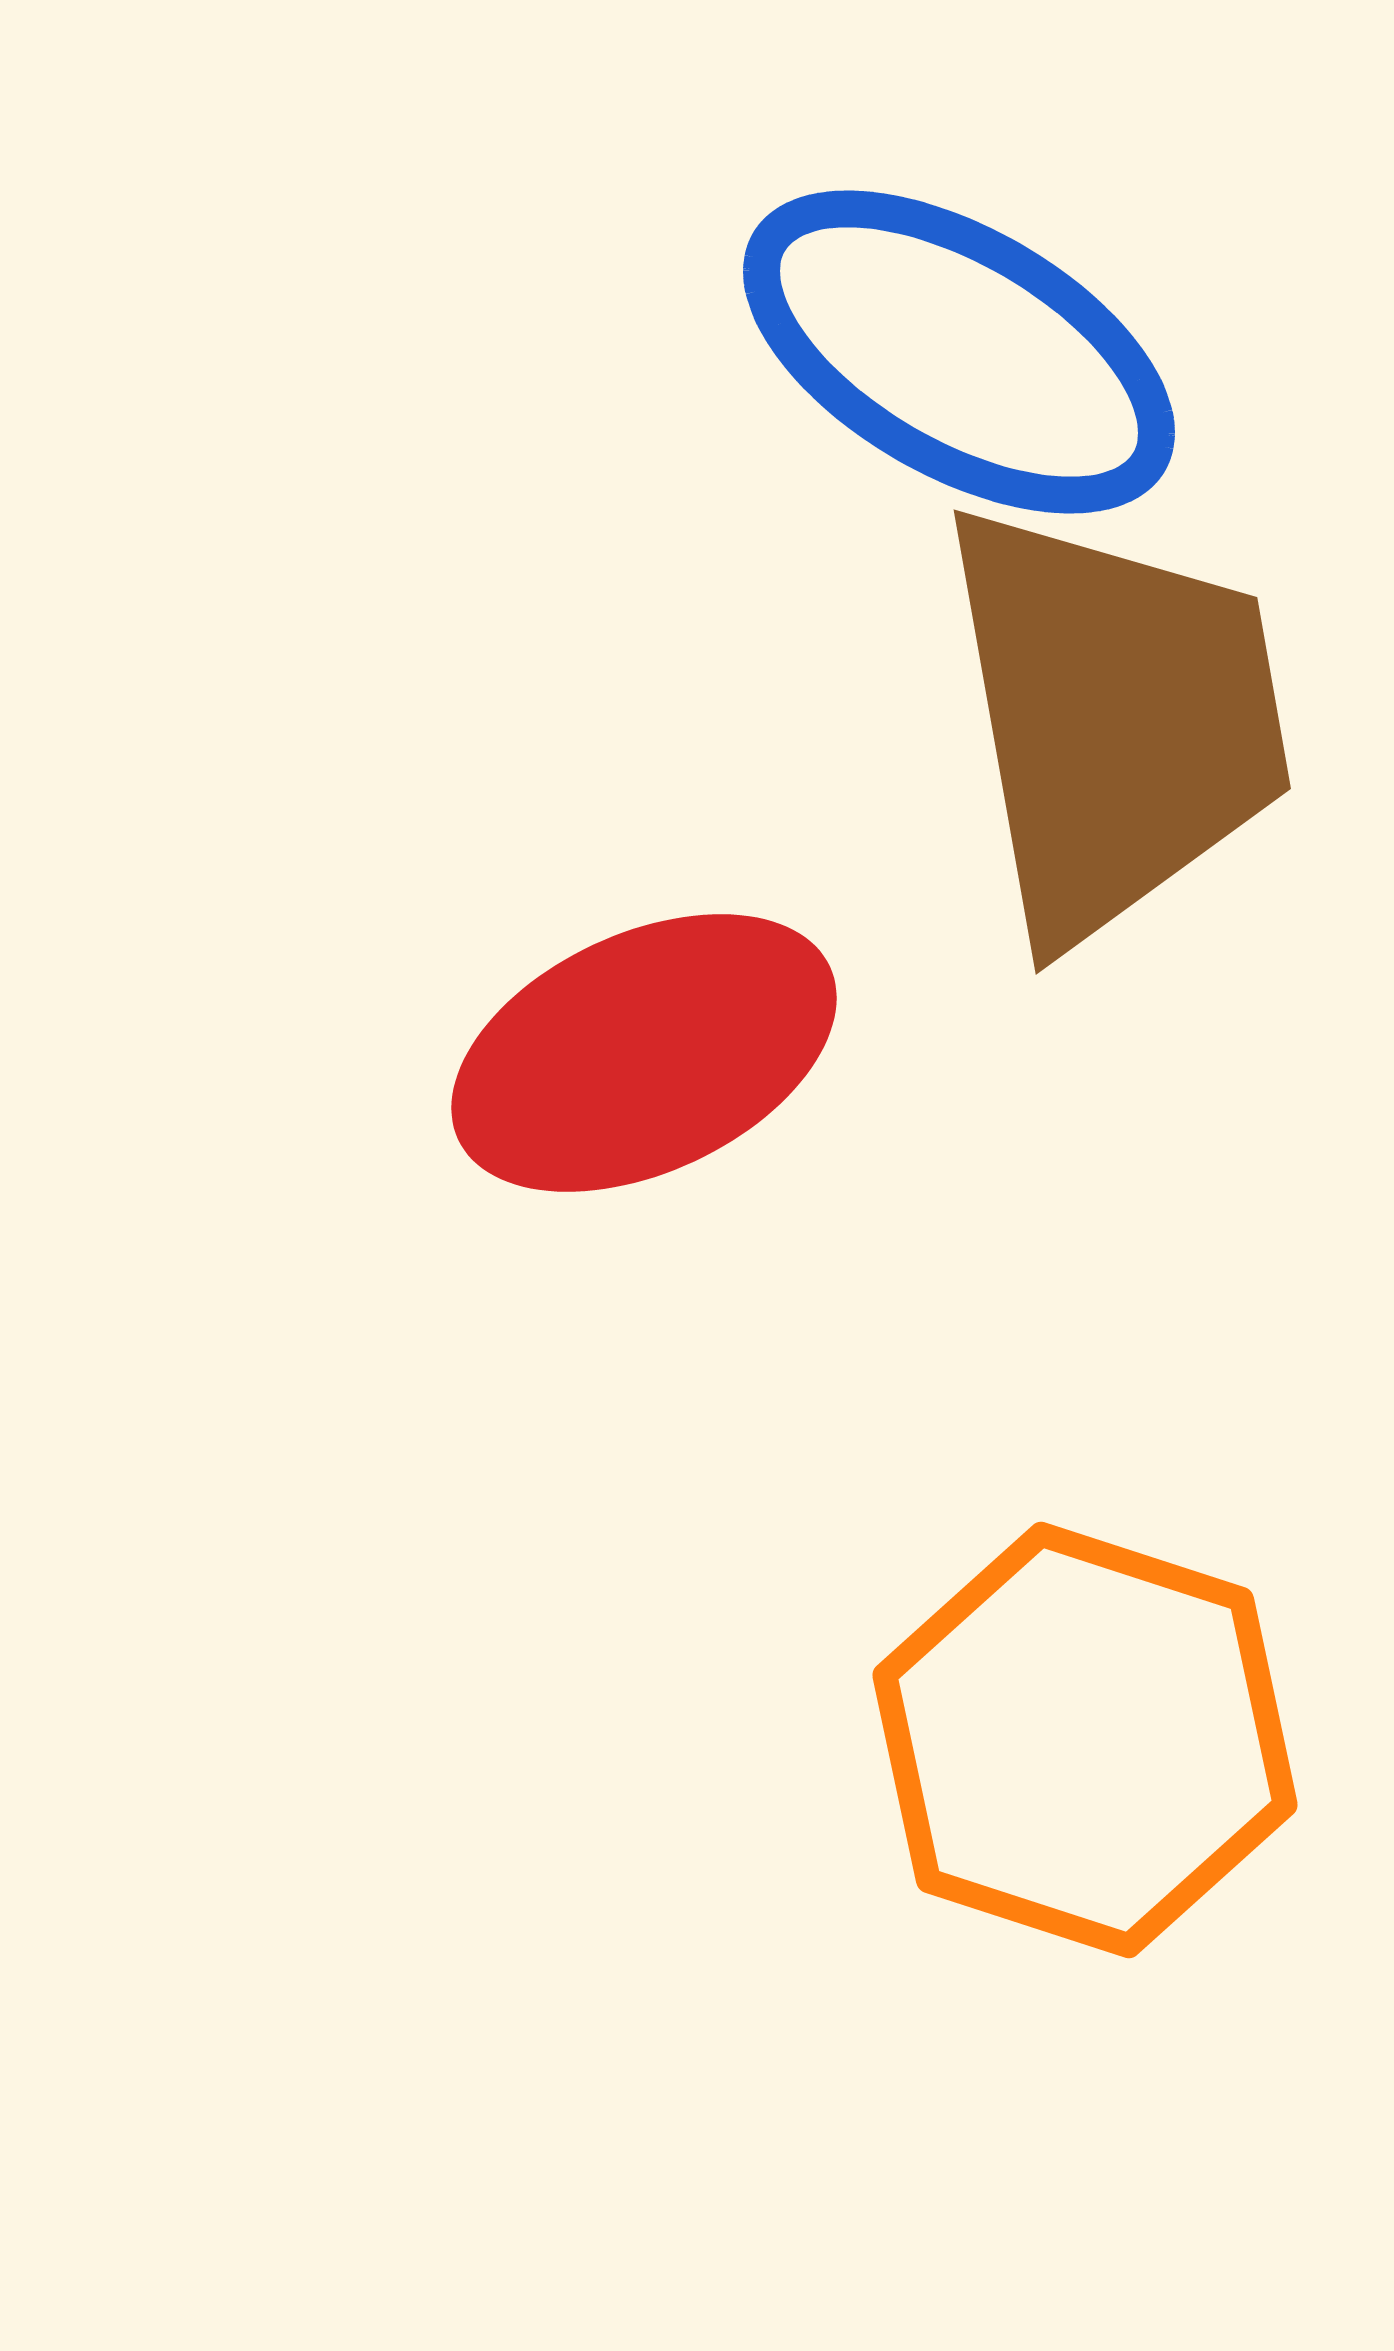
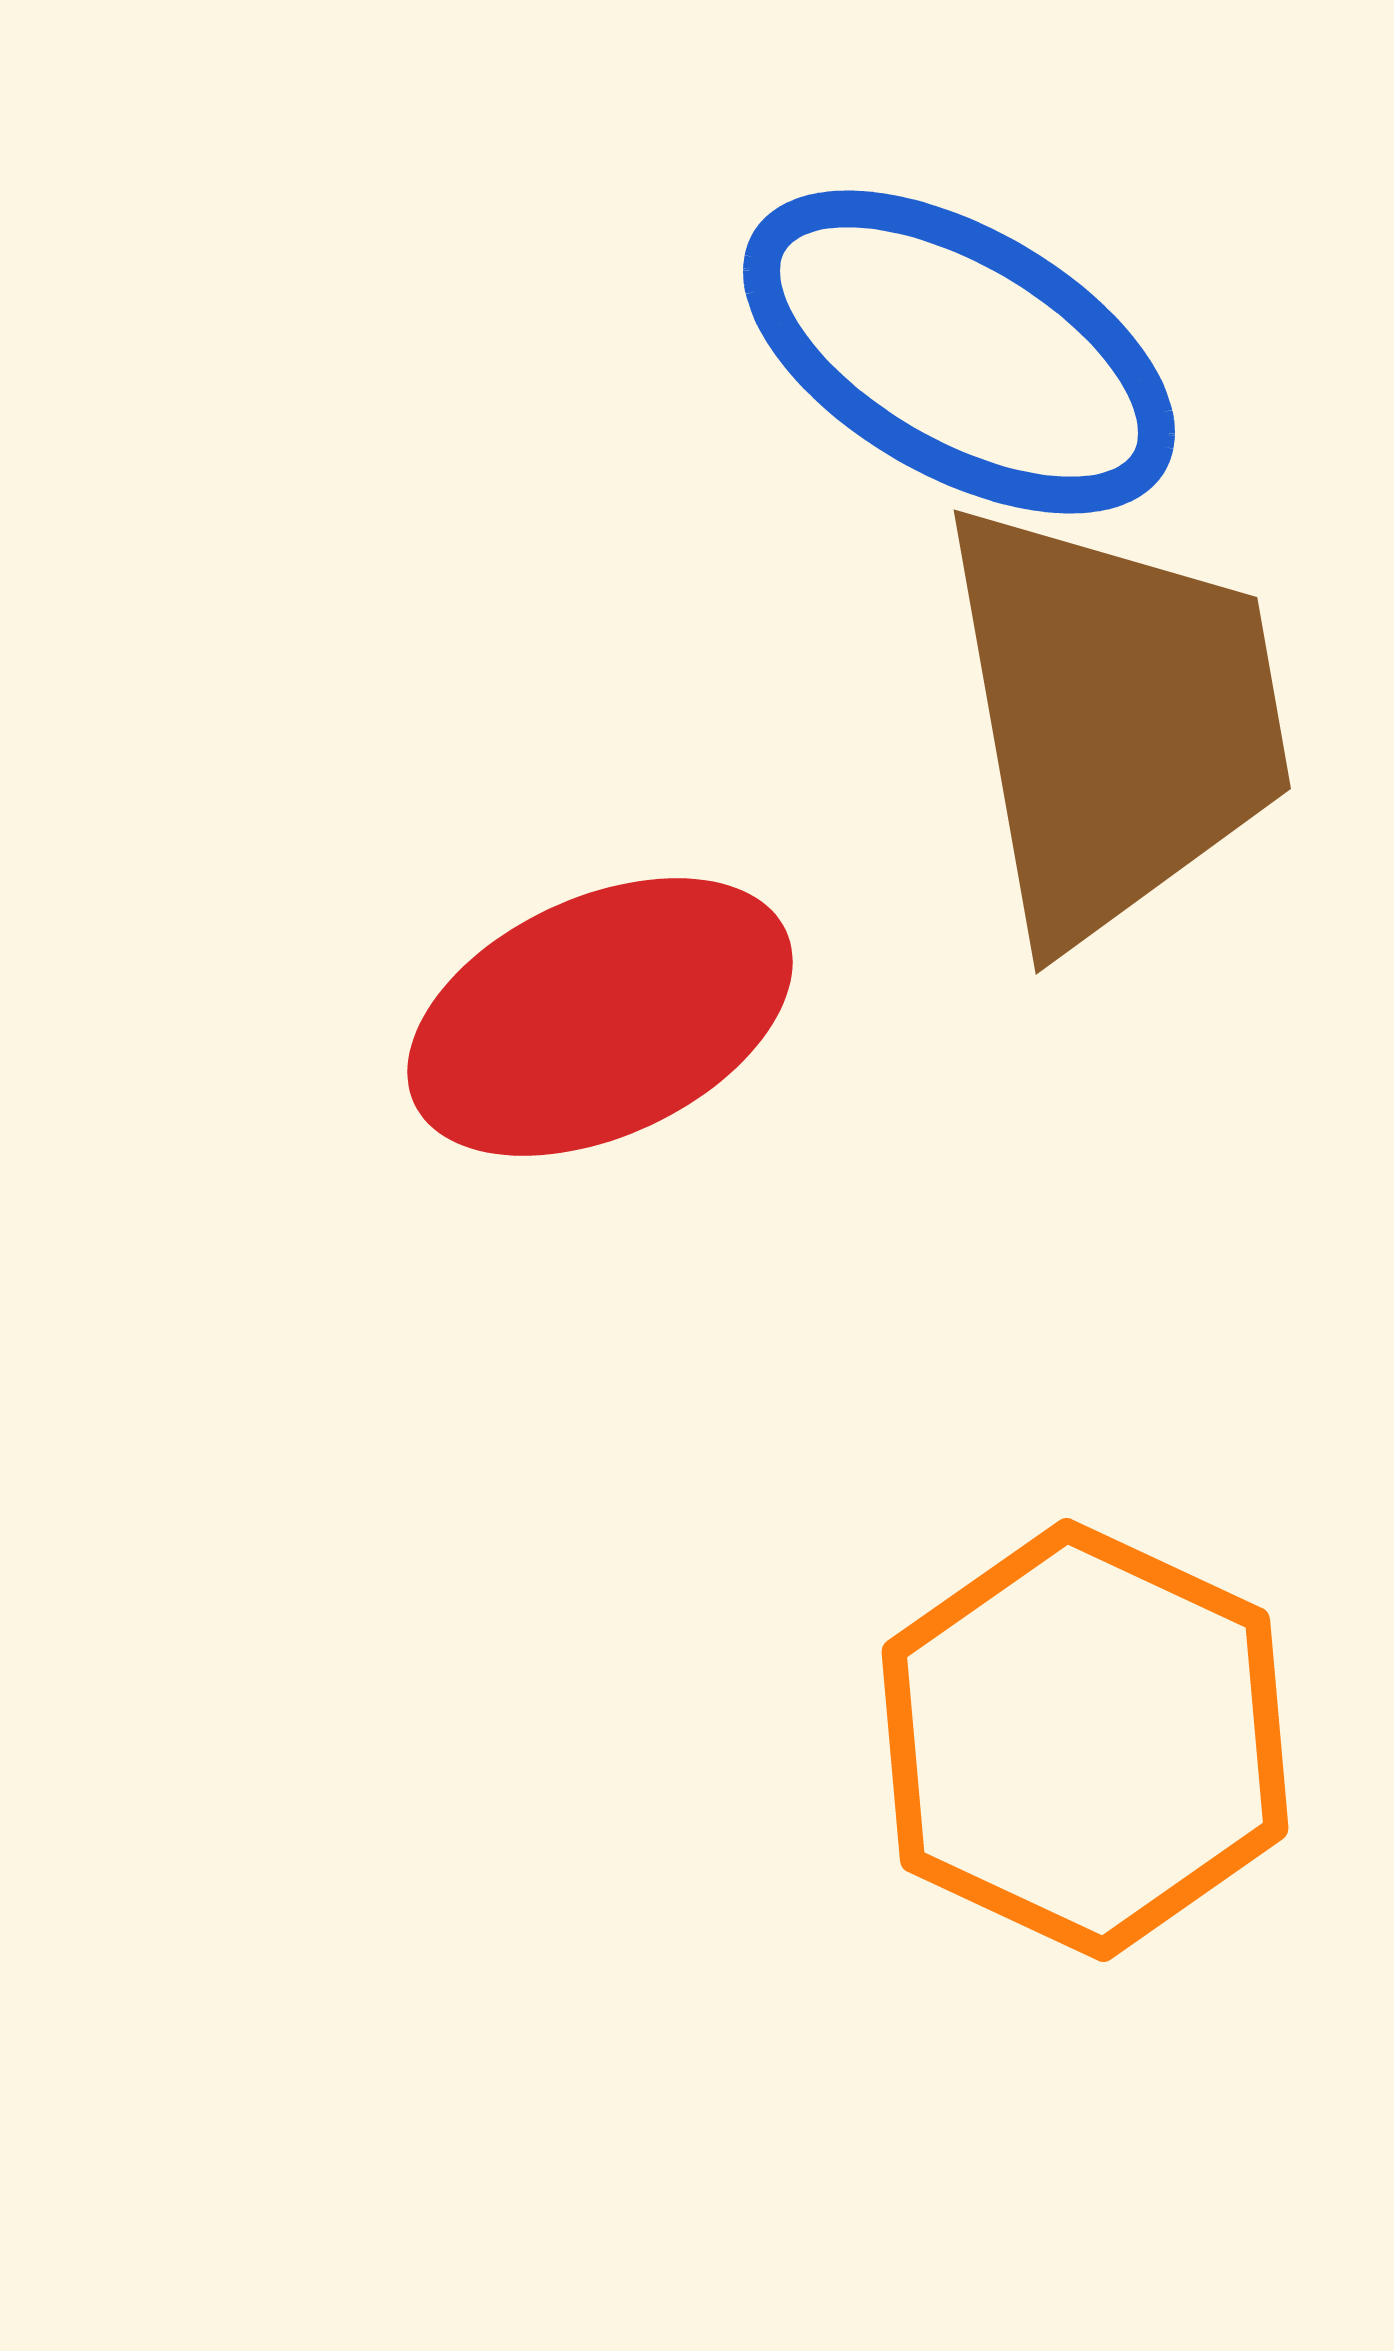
red ellipse: moved 44 px left, 36 px up
orange hexagon: rotated 7 degrees clockwise
